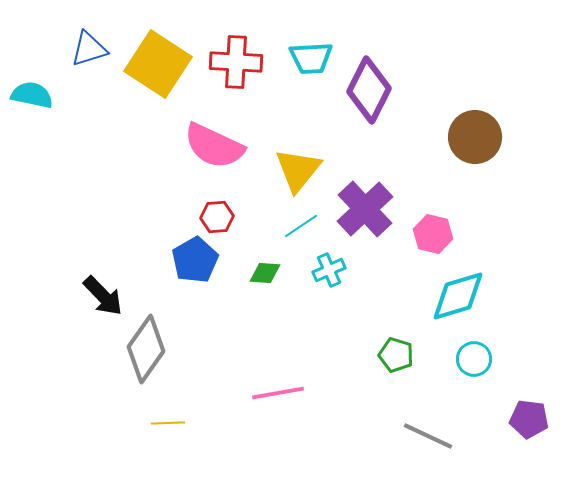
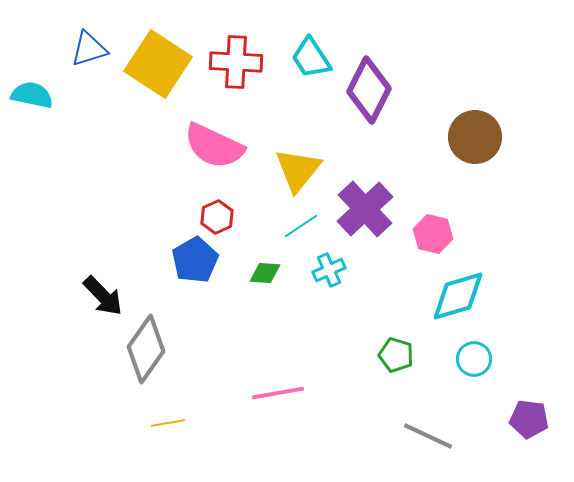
cyan trapezoid: rotated 60 degrees clockwise
red hexagon: rotated 20 degrees counterclockwise
yellow line: rotated 8 degrees counterclockwise
